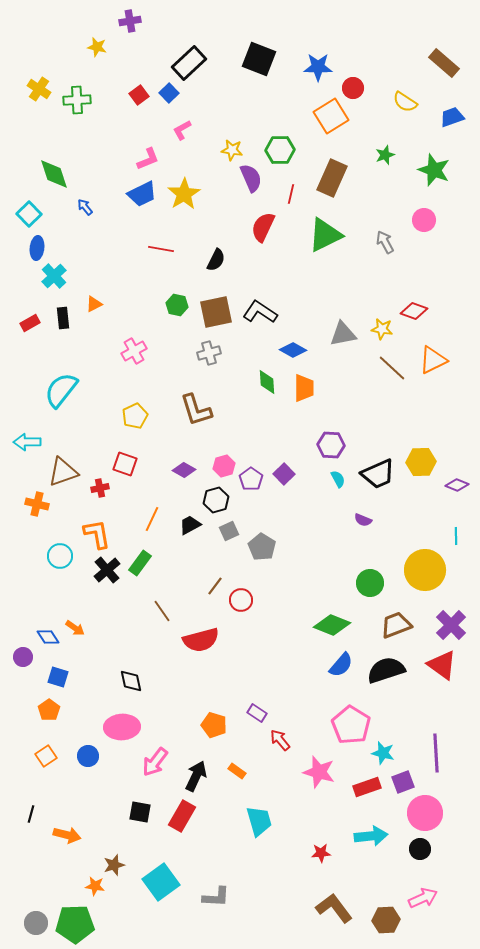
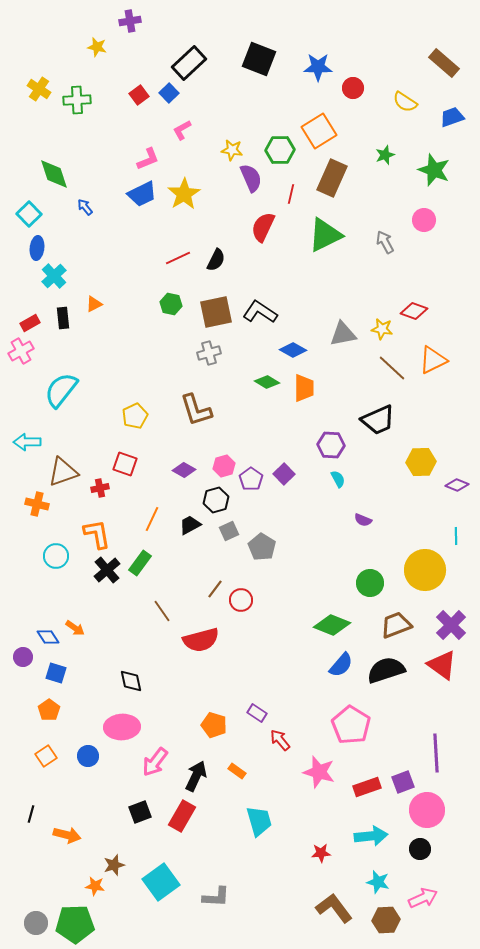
orange square at (331, 116): moved 12 px left, 15 px down
red line at (161, 249): moved 17 px right, 9 px down; rotated 35 degrees counterclockwise
green hexagon at (177, 305): moved 6 px left, 1 px up
pink cross at (134, 351): moved 113 px left
green diamond at (267, 382): rotated 55 degrees counterclockwise
black trapezoid at (378, 474): moved 54 px up
cyan circle at (60, 556): moved 4 px left
brown line at (215, 586): moved 3 px down
blue square at (58, 677): moved 2 px left, 4 px up
cyan star at (383, 753): moved 5 px left, 129 px down
black square at (140, 812): rotated 30 degrees counterclockwise
pink circle at (425, 813): moved 2 px right, 3 px up
